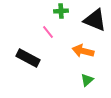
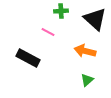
black triangle: moved 1 px up; rotated 20 degrees clockwise
pink line: rotated 24 degrees counterclockwise
orange arrow: moved 2 px right
